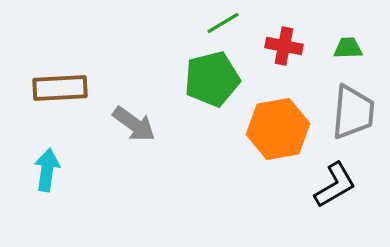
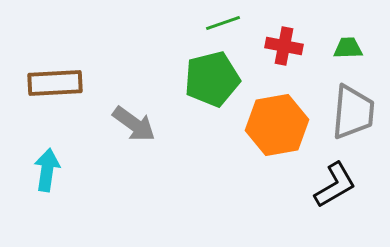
green line: rotated 12 degrees clockwise
brown rectangle: moved 5 px left, 5 px up
orange hexagon: moved 1 px left, 4 px up
